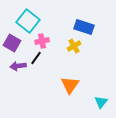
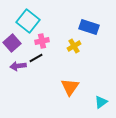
blue rectangle: moved 5 px right
purple square: rotated 18 degrees clockwise
black line: rotated 24 degrees clockwise
orange triangle: moved 2 px down
cyan triangle: rotated 16 degrees clockwise
